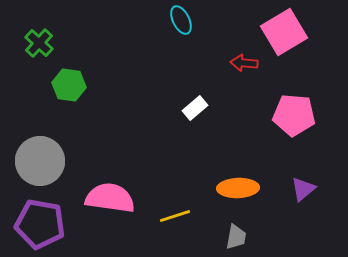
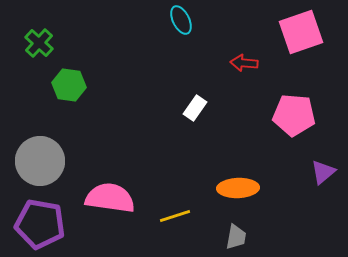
pink square: moved 17 px right; rotated 12 degrees clockwise
white rectangle: rotated 15 degrees counterclockwise
purple triangle: moved 20 px right, 17 px up
